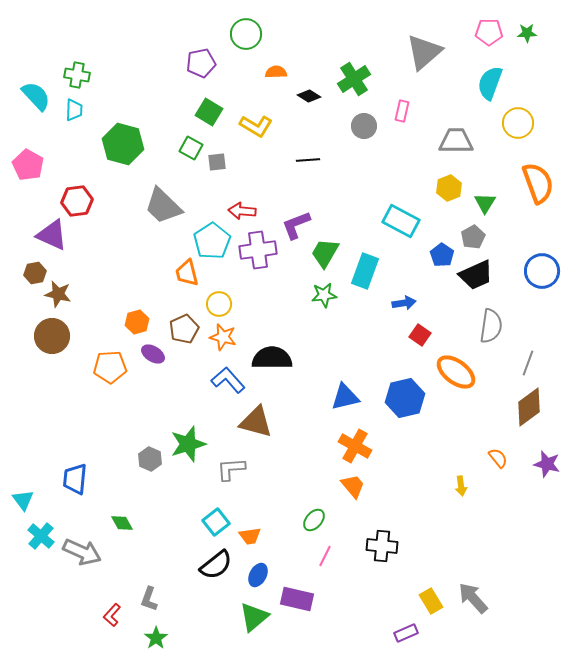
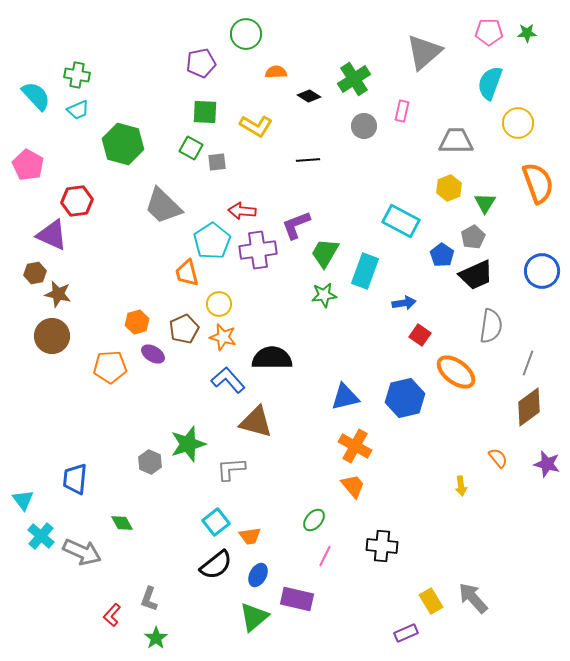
cyan trapezoid at (74, 110): moved 4 px right; rotated 65 degrees clockwise
green square at (209, 112): moved 4 px left; rotated 28 degrees counterclockwise
gray hexagon at (150, 459): moved 3 px down
